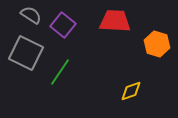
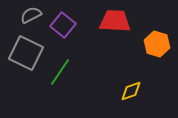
gray semicircle: rotated 60 degrees counterclockwise
